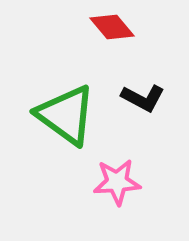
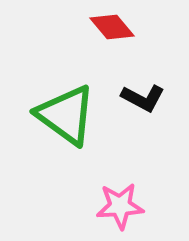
pink star: moved 3 px right, 24 px down
